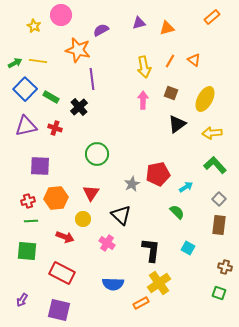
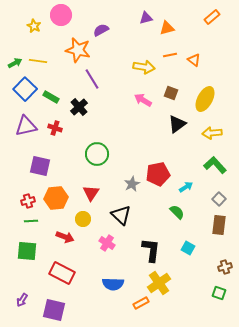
purple triangle at (139, 23): moved 7 px right, 5 px up
orange line at (170, 61): moved 6 px up; rotated 48 degrees clockwise
yellow arrow at (144, 67): rotated 70 degrees counterclockwise
purple line at (92, 79): rotated 25 degrees counterclockwise
pink arrow at (143, 100): rotated 60 degrees counterclockwise
purple square at (40, 166): rotated 10 degrees clockwise
brown cross at (225, 267): rotated 32 degrees counterclockwise
purple square at (59, 310): moved 5 px left
